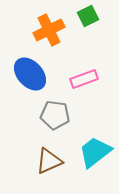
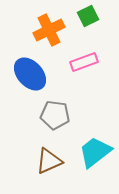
pink rectangle: moved 17 px up
